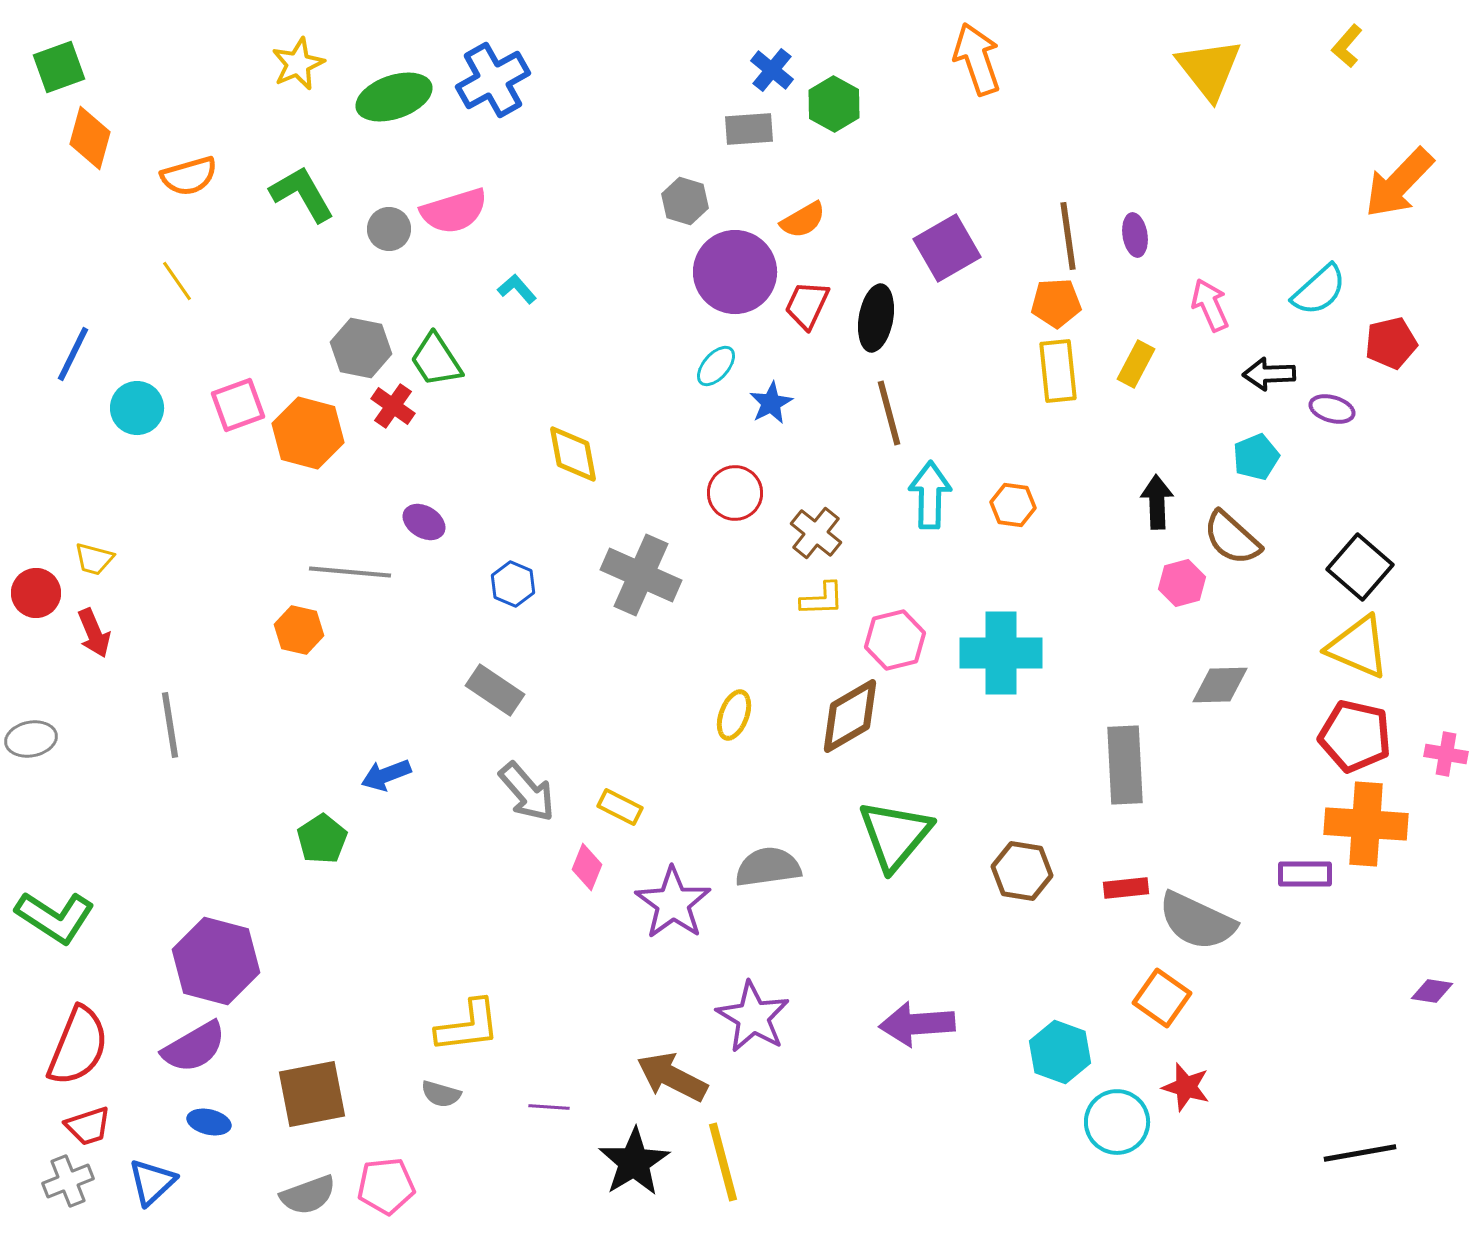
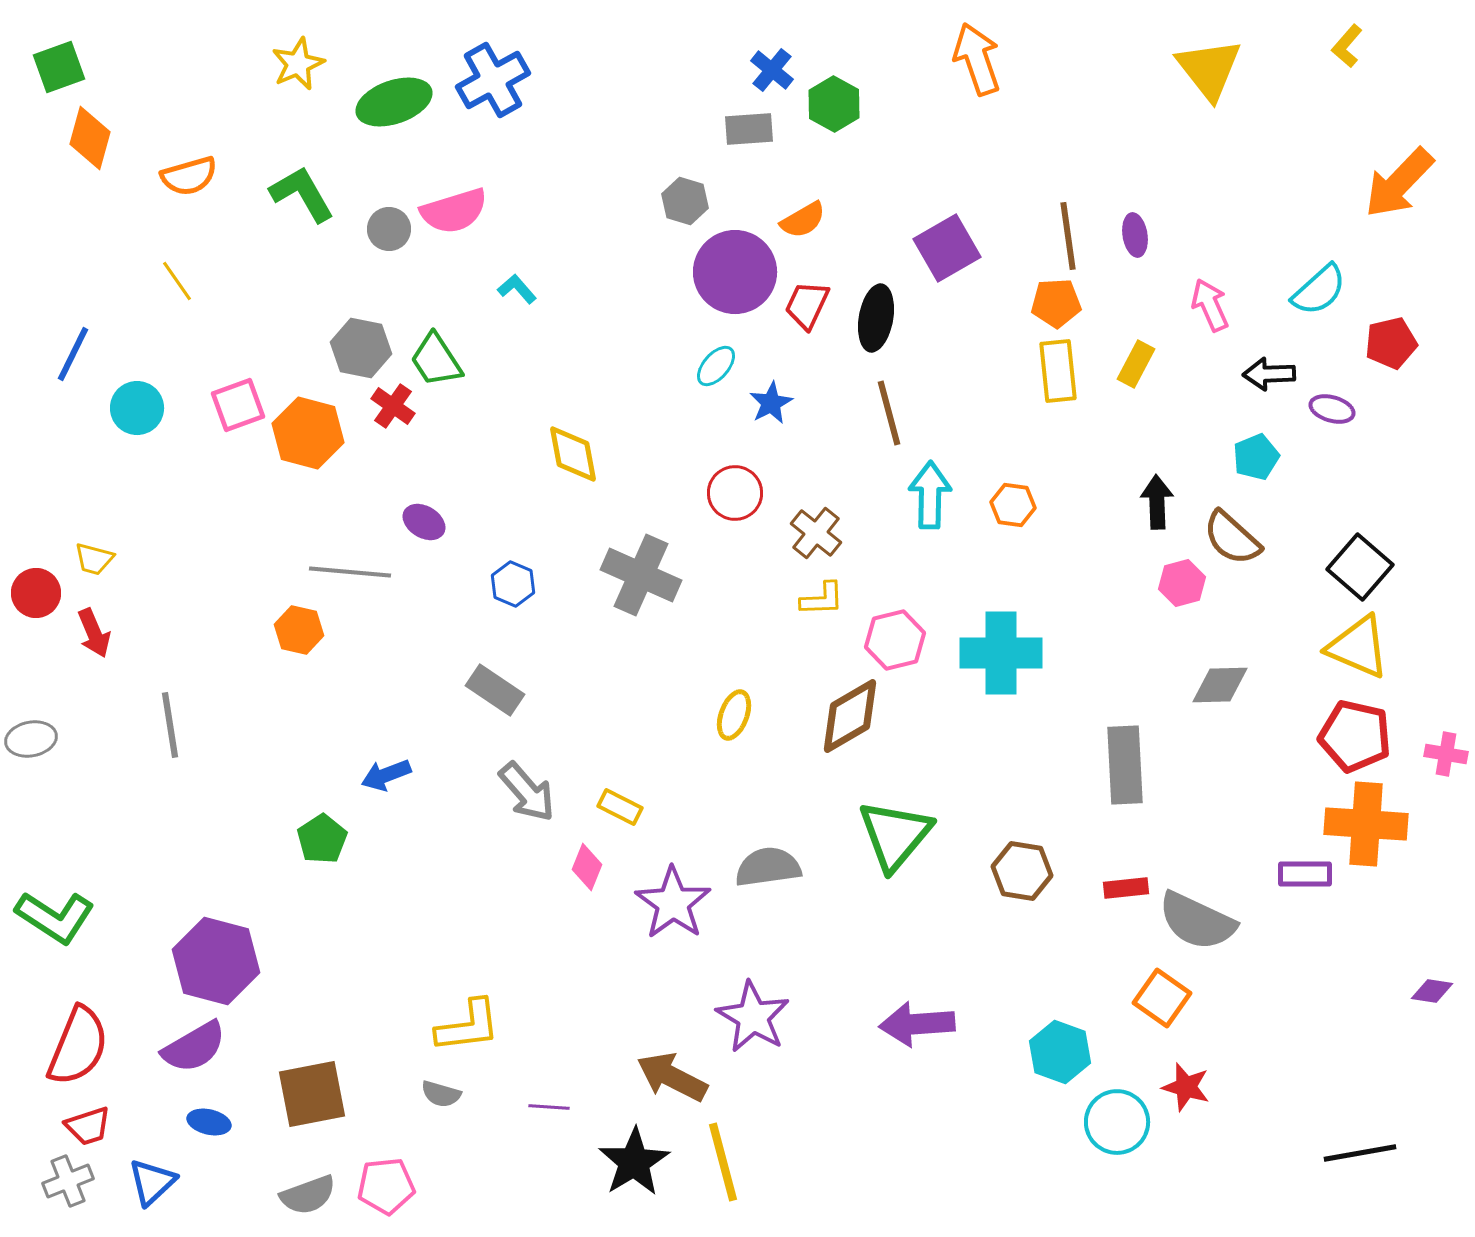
green ellipse at (394, 97): moved 5 px down
